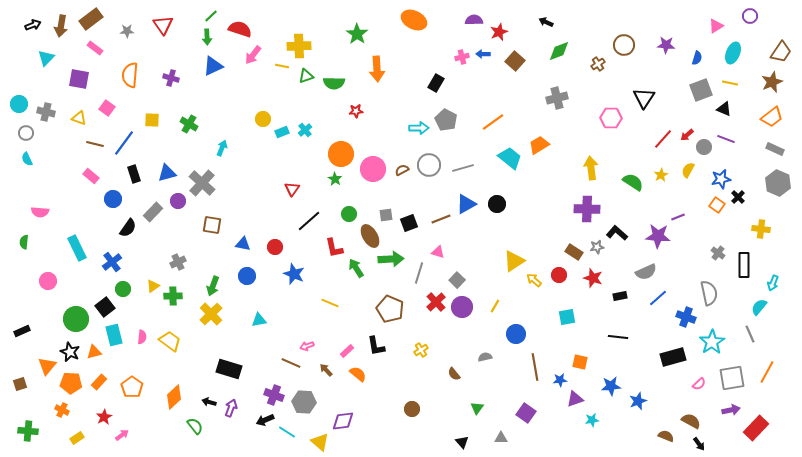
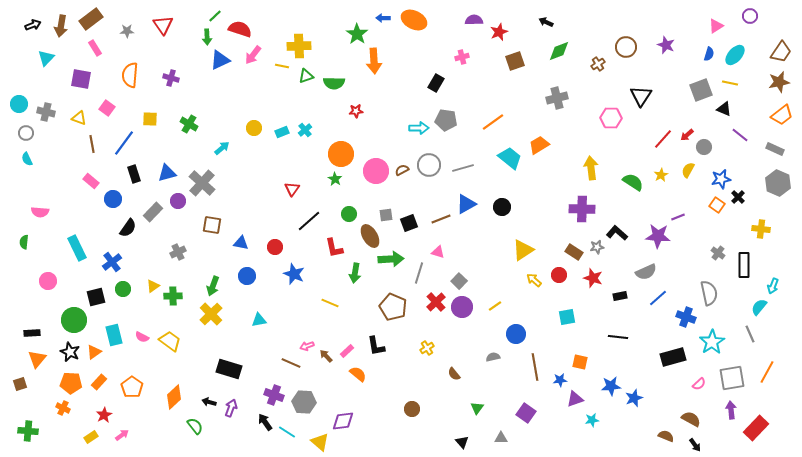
green line at (211, 16): moved 4 px right
brown circle at (624, 45): moved 2 px right, 2 px down
purple star at (666, 45): rotated 18 degrees clockwise
pink rectangle at (95, 48): rotated 21 degrees clockwise
cyan ellipse at (733, 53): moved 2 px right, 2 px down; rotated 20 degrees clockwise
blue arrow at (483, 54): moved 100 px left, 36 px up
blue semicircle at (697, 58): moved 12 px right, 4 px up
brown square at (515, 61): rotated 30 degrees clockwise
blue triangle at (213, 66): moved 7 px right, 6 px up
orange arrow at (377, 69): moved 3 px left, 8 px up
purple square at (79, 79): moved 2 px right
brown star at (772, 82): moved 7 px right; rotated 10 degrees clockwise
black triangle at (644, 98): moved 3 px left, 2 px up
orange trapezoid at (772, 117): moved 10 px right, 2 px up
yellow circle at (263, 119): moved 9 px left, 9 px down
yellow square at (152, 120): moved 2 px left, 1 px up
gray pentagon at (446, 120): rotated 20 degrees counterclockwise
purple line at (726, 139): moved 14 px right, 4 px up; rotated 18 degrees clockwise
brown line at (95, 144): moved 3 px left; rotated 66 degrees clockwise
cyan arrow at (222, 148): rotated 28 degrees clockwise
pink circle at (373, 169): moved 3 px right, 2 px down
pink rectangle at (91, 176): moved 5 px down
black circle at (497, 204): moved 5 px right, 3 px down
purple cross at (587, 209): moved 5 px left
blue triangle at (243, 244): moved 2 px left, 1 px up
yellow triangle at (514, 261): moved 9 px right, 11 px up
gray cross at (178, 262): moved 10 px up
green arrow at (356, 268): moved 1 px left, 5 px down; rotated 138 degrees counterclockwise
gray square at (457, 280): moved 2 px right, 1 px down
cyan arrow at (773, 283): moved 3 px down
yellow line at (495, 306): rotated 24 degrees clockwise
black square at (105, 307): moved 9 px left, 10 px up; rotated 24 degrees clockwise
brown pentagon at (390, 309): moved 3 px right, 2 px up
green circle at (76, 319): moved 2 px left, 1 px down
black rectangle at (22, 331): moved 10 px right, 2 px down; rotated 21 degrees clockwise
pink semicircle at (142, 337): rotated 112 degrees clockwise
yellow cross at (421, 350): moved 6 px right, 2 px up
orange triangle at (94, 352): rotated 21 degrees counterclockwise
gray semicircle at (485, 357): moved 8 px right
orange triangle at (47, 366): moved 10 px left, 7 px up
brown arrow at (326, 370): moved 14 px up
blue star at (638, 401): moved 4 px left, 3 px up
orange cross at (62, 410): moved 1 px right, 2 px up
purple arrow at (731, 410): rotated 84 degrees counterclockwise
red star at (104, 417): moved 2 px up
black arrow at (265, 420): moved 2 px down; rotated 78 degrees clockwise
brown semicircle at (691, 421): moved 2 px up
yellow rectangle at (77, 438): moved 14 px right, 1 px up
black arrow at (699, 444): moved 4 px left, 1 px down
